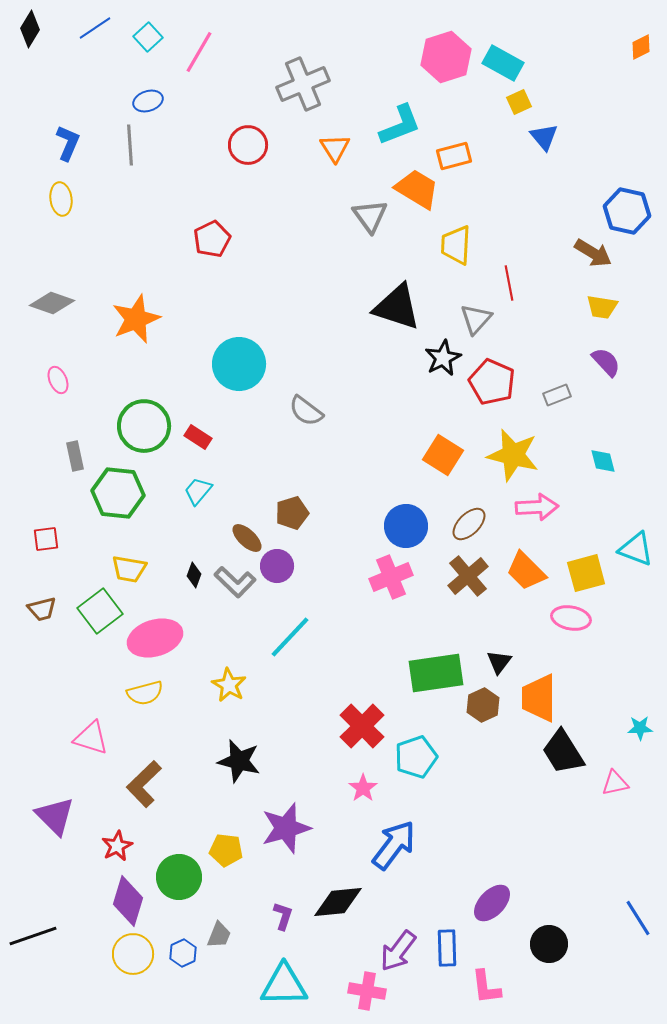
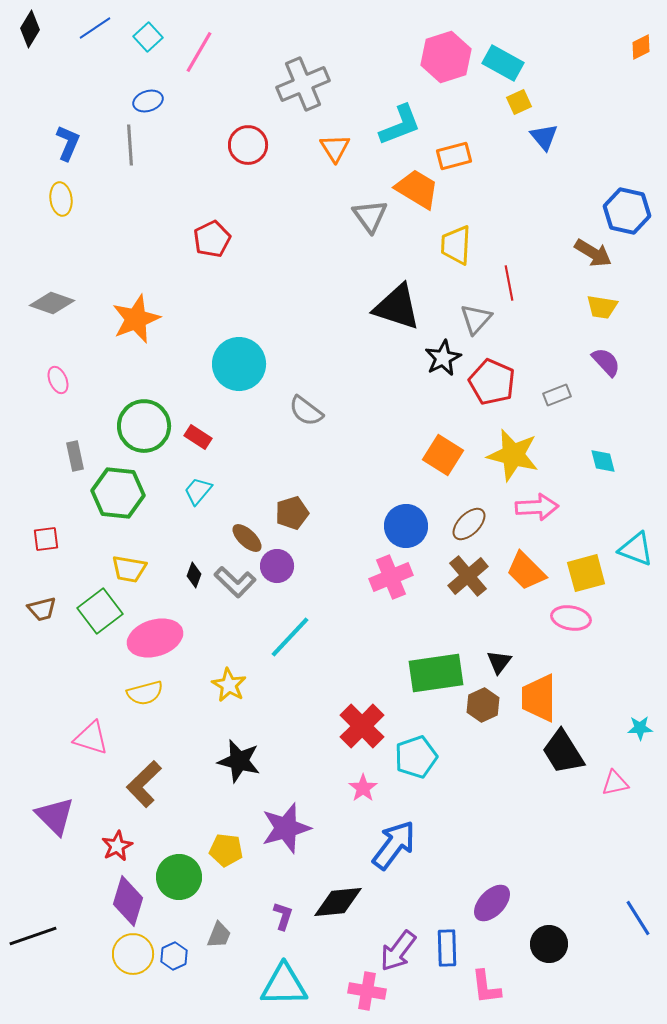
blue hexagon at (183, 953): moved 9 px left, 3 px down
